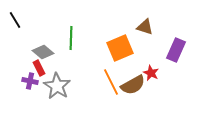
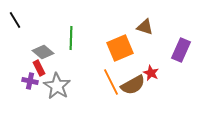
purple rectangle: moved 5 px right
